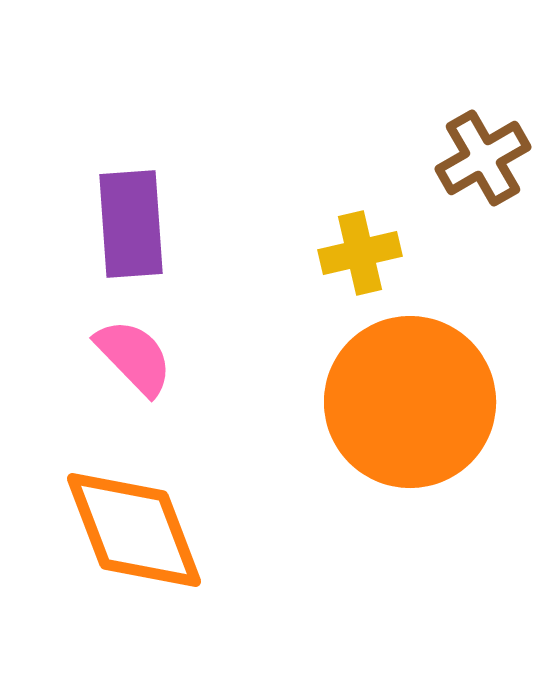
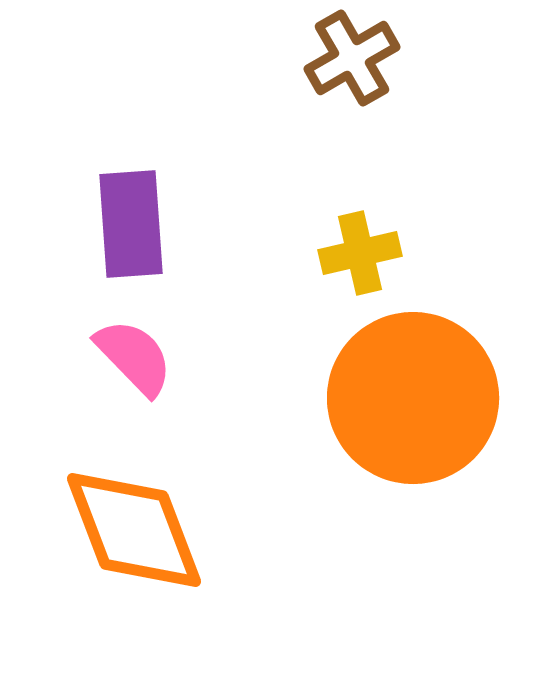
brown cross: moved 131 px left, 100 px up
orange circle: moved 3 px right, 4 px up
